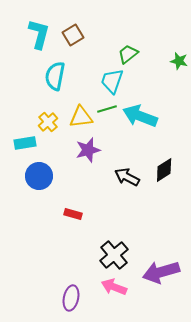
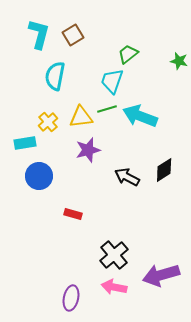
purple arrow: moved 3 px down
pink arrow: rotated 10 degrees counterclockwise
